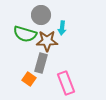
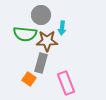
green semicircle: rotated 10 degrees counterclockwise
